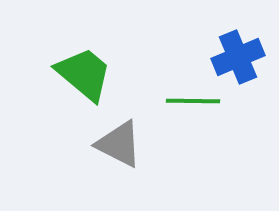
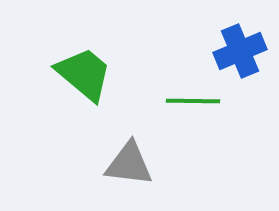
blue cross: moved 2 px right, 6 px up
gray triangle: moved 10 px right, 20 px down; rotated 20 degrees counterclockwise
